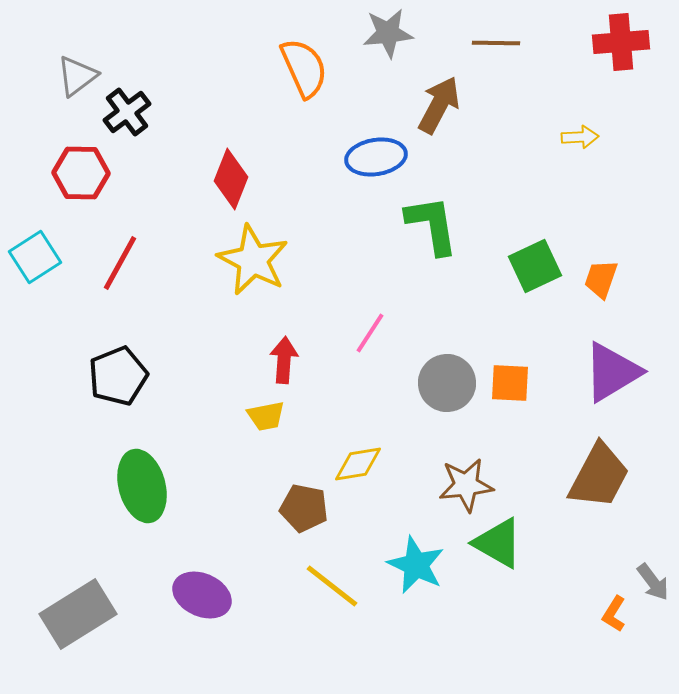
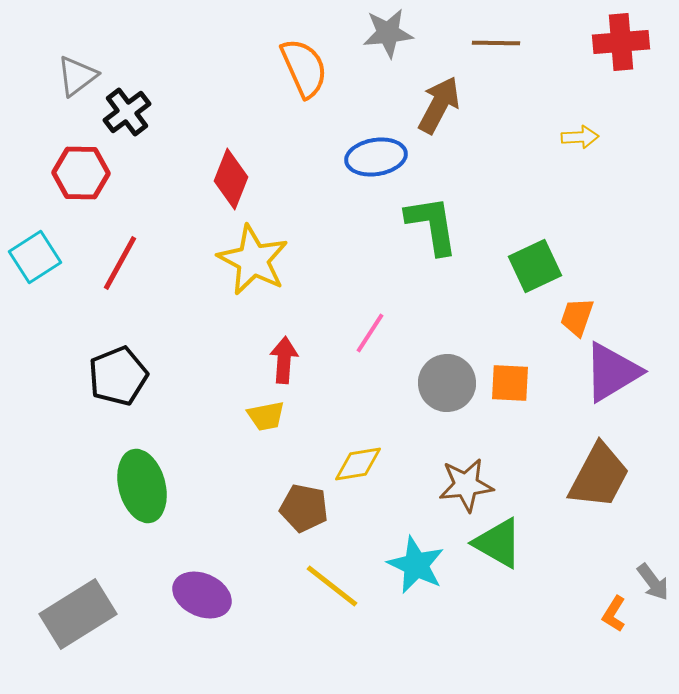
orange trapezoid: moved 24 px left, 38 px down
